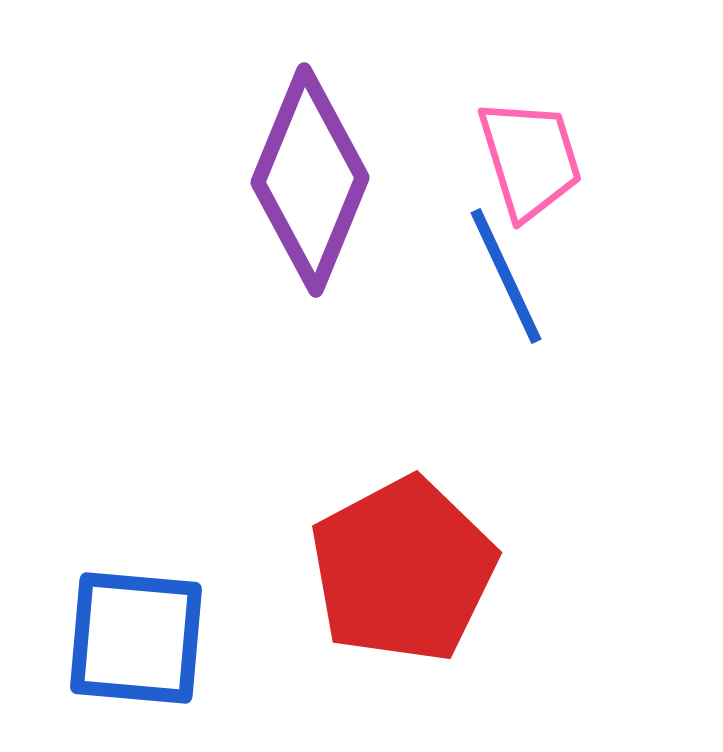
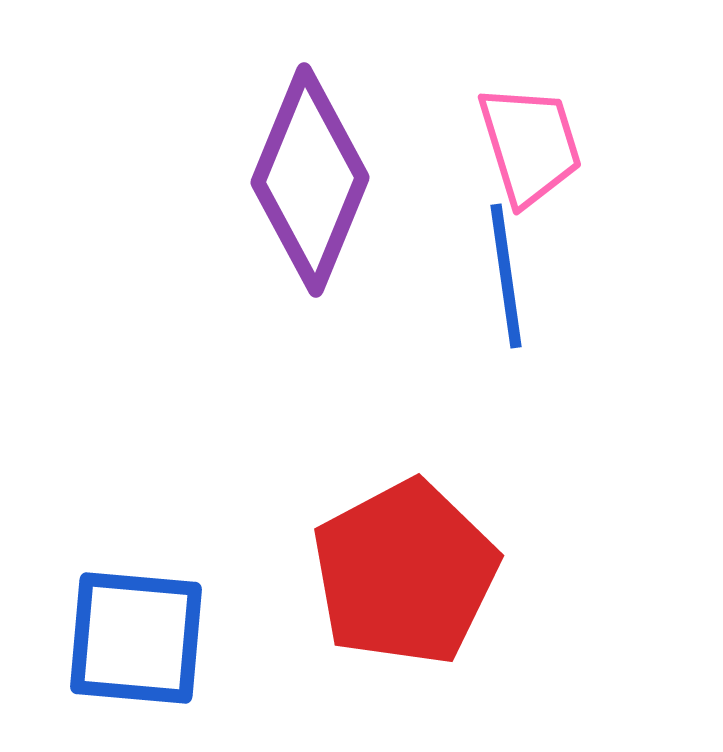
pink trapezoid: moved 14 px up
blue line: rotated 17 degrees clockwise
red pentagon: moved 2 px right, 3 px down
